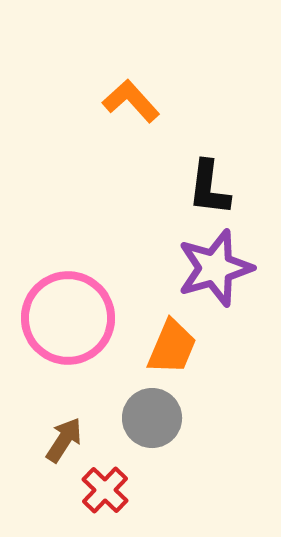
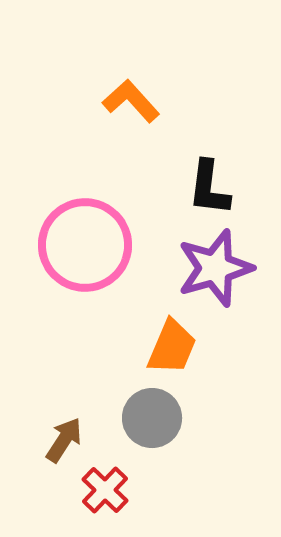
pink circle: moved 17 px right, 73 px up
